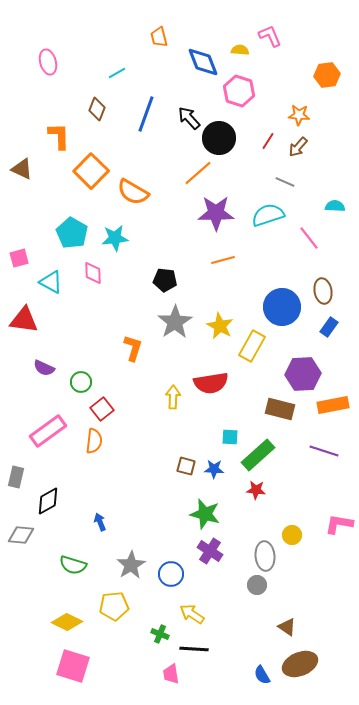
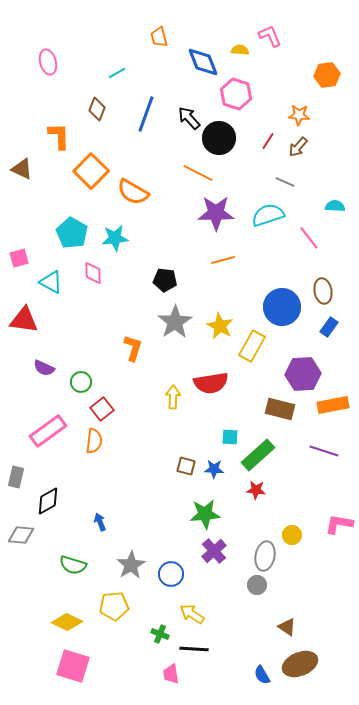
pink hexagon at (239, 91): moved 3 px left, 3 px down
orange line at (198, 173): rotated 68 degrees clockwise
green star at (205, 514): rotated 20 degrees counterclockwise
purple cross at (210, 551): moved 4 px right; rotated 15 degrees clockwise
gray ellipse at (265, 556): rotated 16 degrees clockwise
